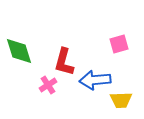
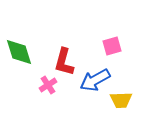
pink square: moved 7 px left, 2 px down
green diamond: moved 1 px down
blue arrow: rotated 24 degrees counterclockwise
